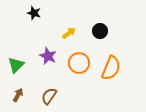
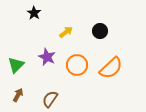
black star: rotated 16 degrees clockwise
yellow arrow: moved 3 px left, 1 px up
purple star: moved 1 px left, 1 px down
orange circle: moved 2 px left, 2 px down
orange semicircle: rotated 25 degrees clockwise
brown semicircle: moved 1 px right, 3 px down
